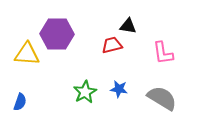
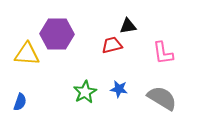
black triangle: rotated 18 degrees counterclockwise
